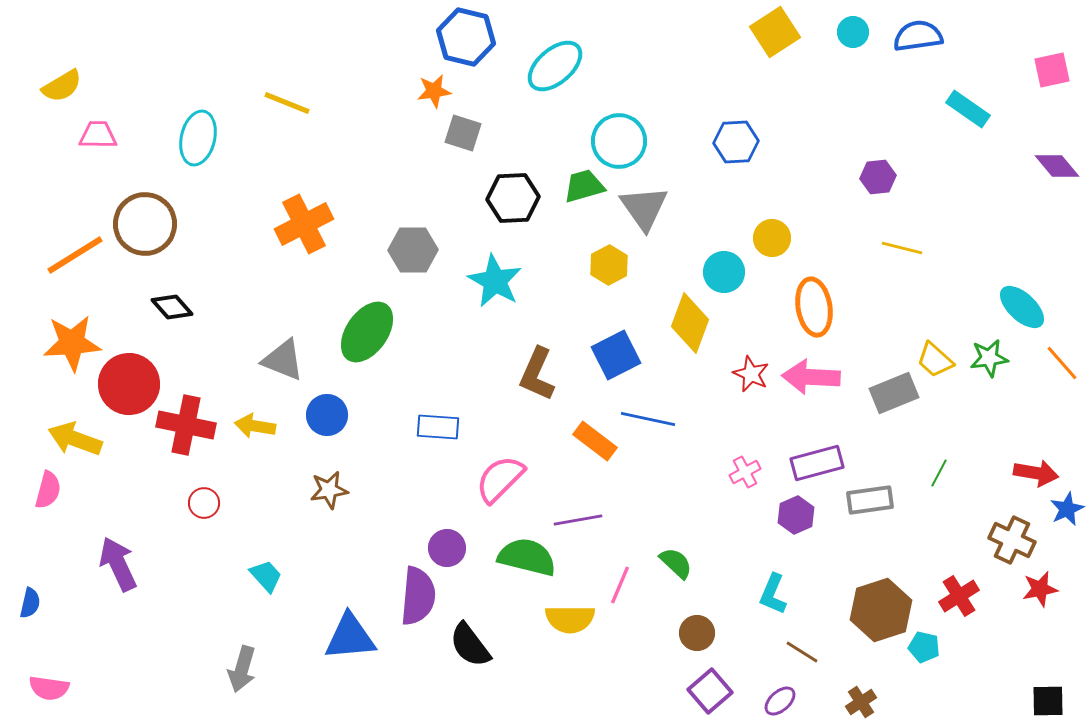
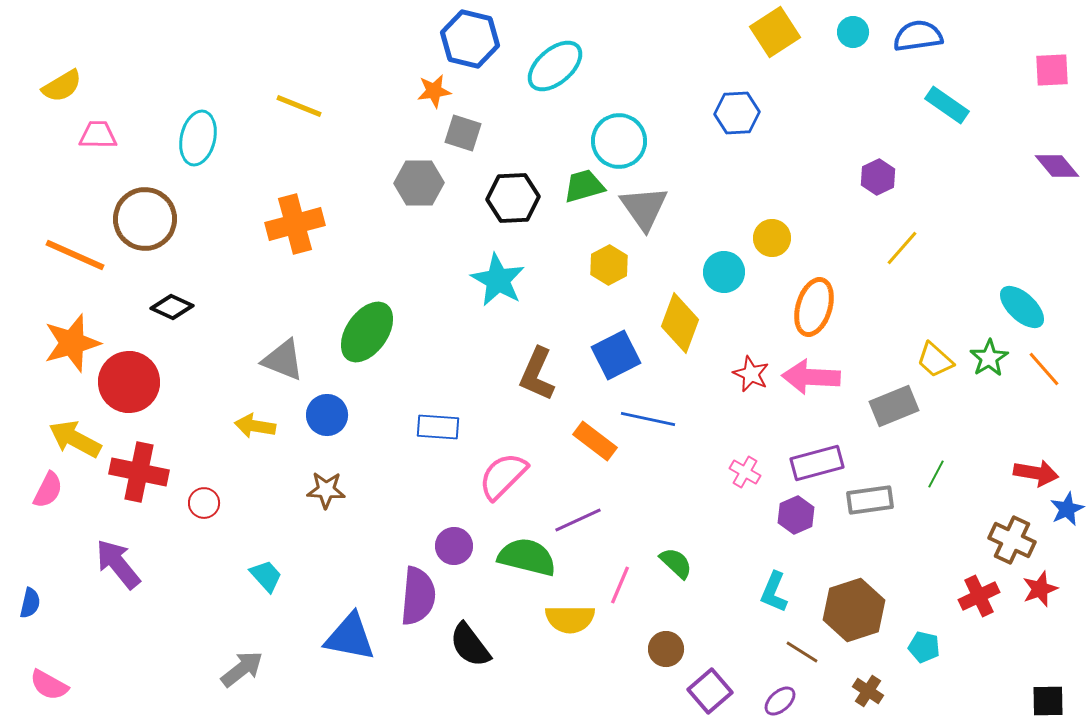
blue hexagon at (466, 37): moved 4 px right, 2 px down
pink square at (1052, 70): rotated 9 degrees clockwise
yellow line at (287, 103): moved 12 px right, 3 px down
cyan rectangle at (968, 109): moved 21 px left, 4 px up
blue hexagon at (736, 142): moved 1 px right, 29 px up
purple hexagon at (878, 177): rotated 20 degrees counterclockwise
brown circle at (145, 224): moved 5 px up
orange cross at (304, 224): moved 9 px left; rotated 12 degrees clockwise
yellow line at (902, 248): rotated 63 degrees counterclockwise
gray hexagon at (413, 250): moved 6 px right, 67 px up
orange line at (75, 255): rotated 56 degrees clockwise
cyan star at (495, 281): moved 3 px right, 1 px up
black diamond at (172, 307): rotated 24 degrees counterclockwise
orange ellipse at (814, 307): rotated 26 degrees clockwise
yellow diamond at (690, 323): moved 10 px left
orange star at (72, 343): rotated 12 degrees counterclockwise
green star at (989, 358): rotated 24 degrees counterclockwise
orange line at (1062, 363): moved 18 px left, 6 px down
red circle at (129, 384): moved 2 px up
gray rectangle at (894, 393): moved 13 px down
red cross at (186, 425): moved 47 px left, 47 px down
yellow arrow at (75, 439): rotated 8 degrees clockwise
pink cross at (745, 472): rotated 32 degrees counterclockwise
green line at (939, 473): moved 3 px left, 1 px down
pink semicircle at (500, 479): moved 3 px right, 3 px up
pink semicircle at (48, 490): rotated 12 degrees clockwise
brown star at (329, 490): moved 3 px left; rotated 12 degrees clockwise
purple line at (578, 520): rotated 15 degrees counterclockwise
purple circle at (447, 548): moved 7 px right, 2 px up
purple arrow at (118, 564): rotated 14 degrees counterclockwise
red star at (1040, 589): rotated 9 degrees counterclockwise
cyan L-shape at (773, 594): moved 1 px right, 2 px up
red cross at (959, 596): moved 20 px right; rotated 6 degrees clockwise
brown hexagon at (881, 610): moved 27 px left
brown circle at (697, 633): moved 31 px left, 16 px down
blue triangle at (350, 637): rotated 16 degrees clockwise
gray arrow at (242, 669): rotated 144 degrees counterclockwise
pink semicircle at (49, 688): moved 3 px up; rotated 21 degrees clockwise
brown cross at (861, 702): moved 7 px right, 11 px up; rotated 24 degrees counterclockwise
